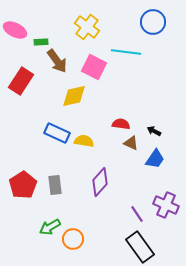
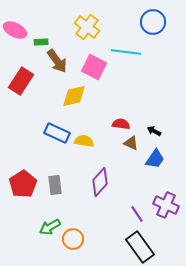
red pentagon: moved 1 px up
